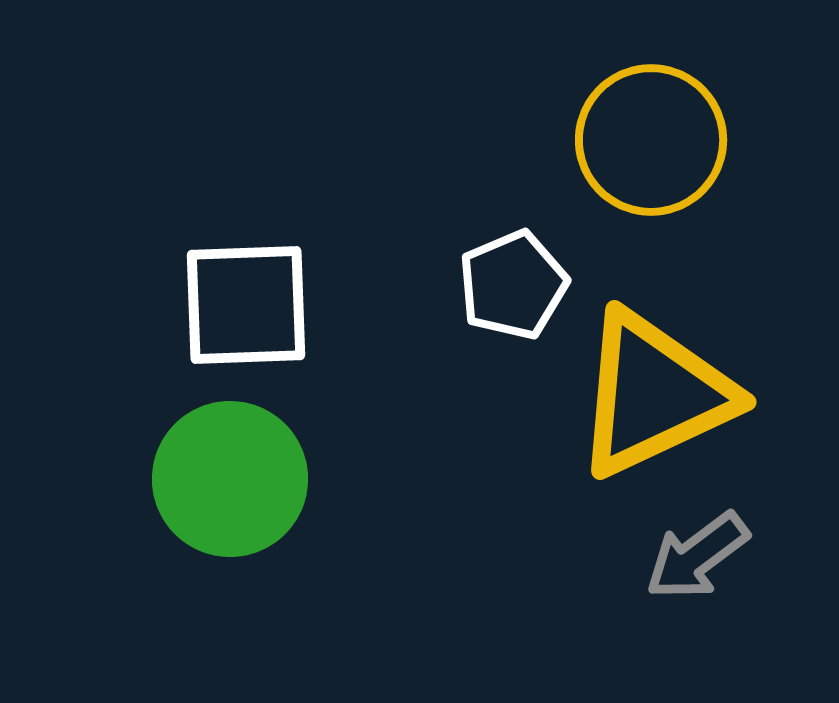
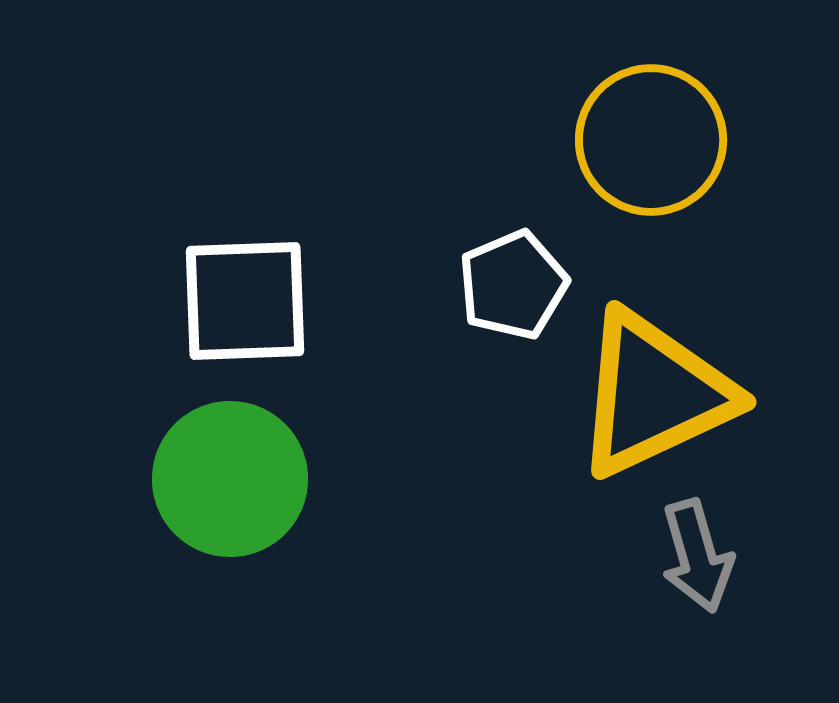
white square: moved 1 px left, 4 px up
gray arrow: rotated 69 degrees counterclockwise
